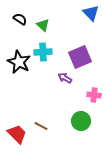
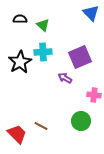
black semicircle: rotated 32 degrees counterclockwise
black star: moved 1 px right; rotated 15 degrees clockwise
